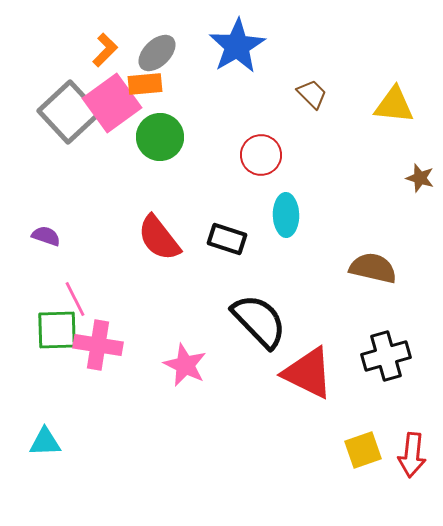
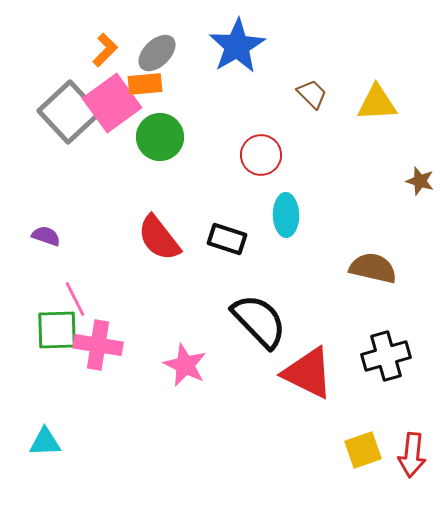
yellow triangle: moved 17 px left, 2 px up; rotated 9 degrees counterclockwise
brown star: moved 3 px down
